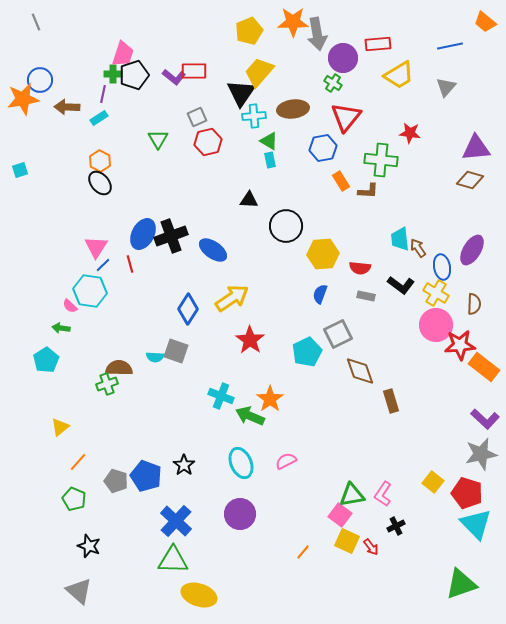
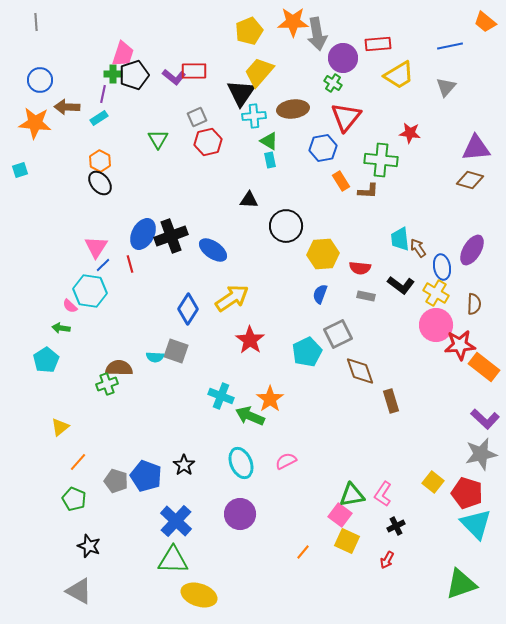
gray line at (36, 22): rotated 18 degrees clockwise
orange star at (23, 99): moved 12 px right, 24 px down; rotated 16 degrees clockwise
red arrow at (371, 547): moved 16 px right, 13 px down; rotated 66 degrees clockwise
gray triangle at (79, 591): rotated 12 degrees counterclockwise
